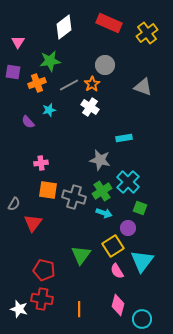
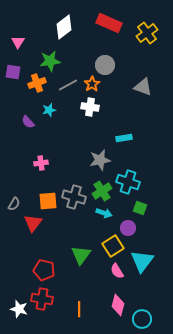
gray line: moved 1 px left
white cross: rotated 24 degrees counterclockwise
gray star: rotated 25 degrees counterclockwise
cyan cross: rotated 25 degrees counterclockwise
orange square: moved 11 px down; rotated 12 degrees counterclockwise
